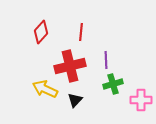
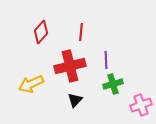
yellow arrow: moved 14 px left, 5 px up; rotated 50 degrees counterclockwise
pink cross: moved 5 px down; rotated 20 degrees counterclockwise
